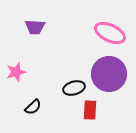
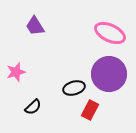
purple trapezoid: moved 1 px up; rotated 55 degrees clockwise
red rectangle: rotated 24 degrees clockwise
